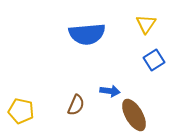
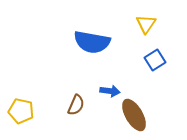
blue semicircle: moved 5 px right, 8 px down; rotated 15 degrees clockwise
blue square: moved 1 px right
